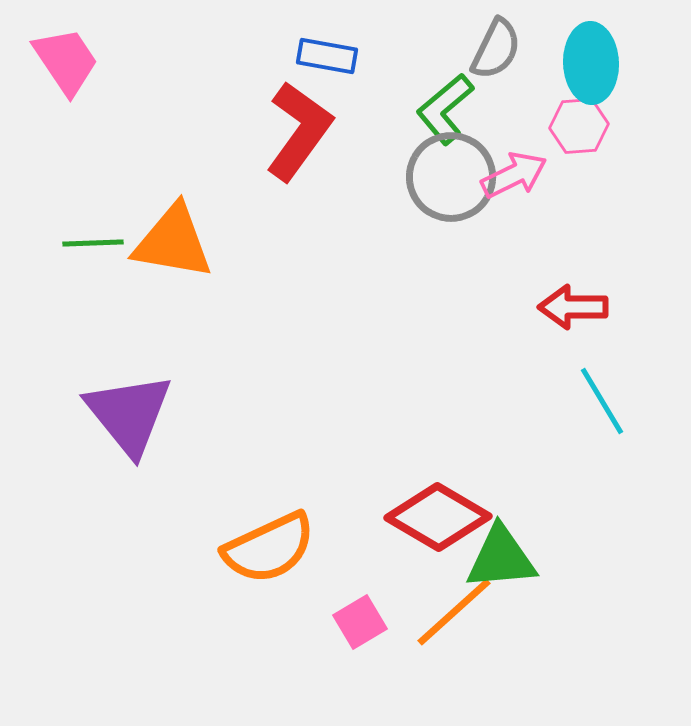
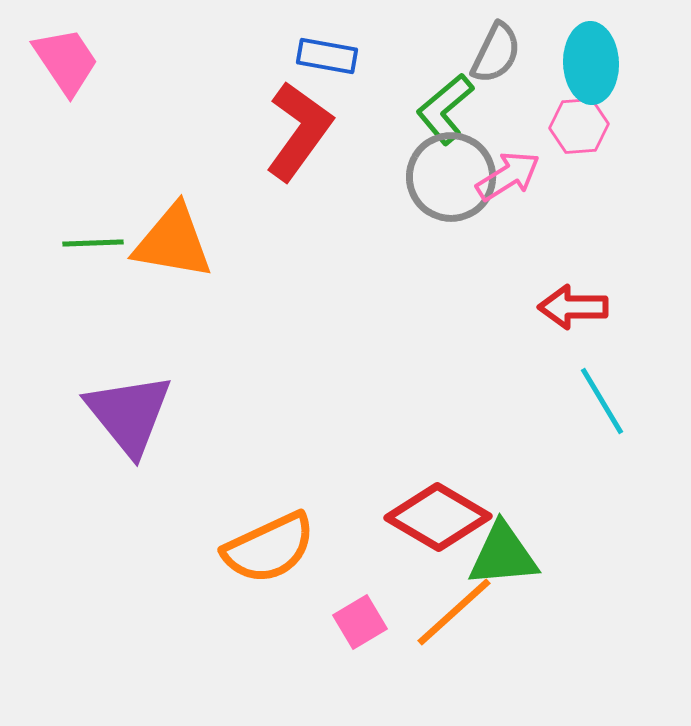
gray semicircle: moved 4 px down
pink arrow: moved 6 px left, 1 px down; rotated 6 degrees counterclockwise
green triangle: moved 2 px right, 3 px up
